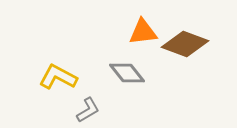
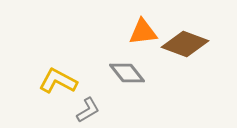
yellow L-shape: moved 4 px down
